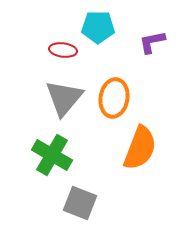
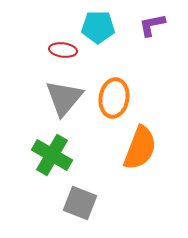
purple L-shape: moved 17 px up
